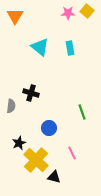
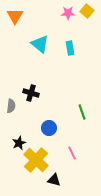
cyan triangle: moved 3 px up
black triangle: moved 3 px down
